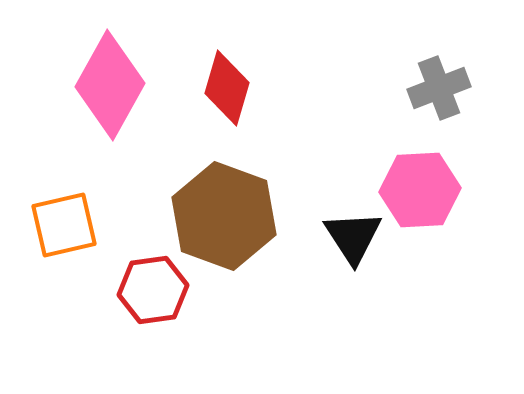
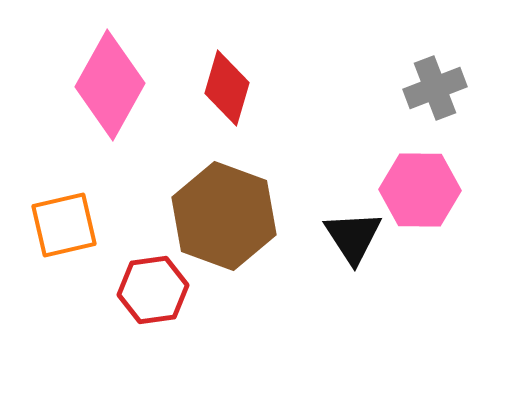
gray cross: moved 4 px left
pink hexagon: rotated 4 degrees clockwise
